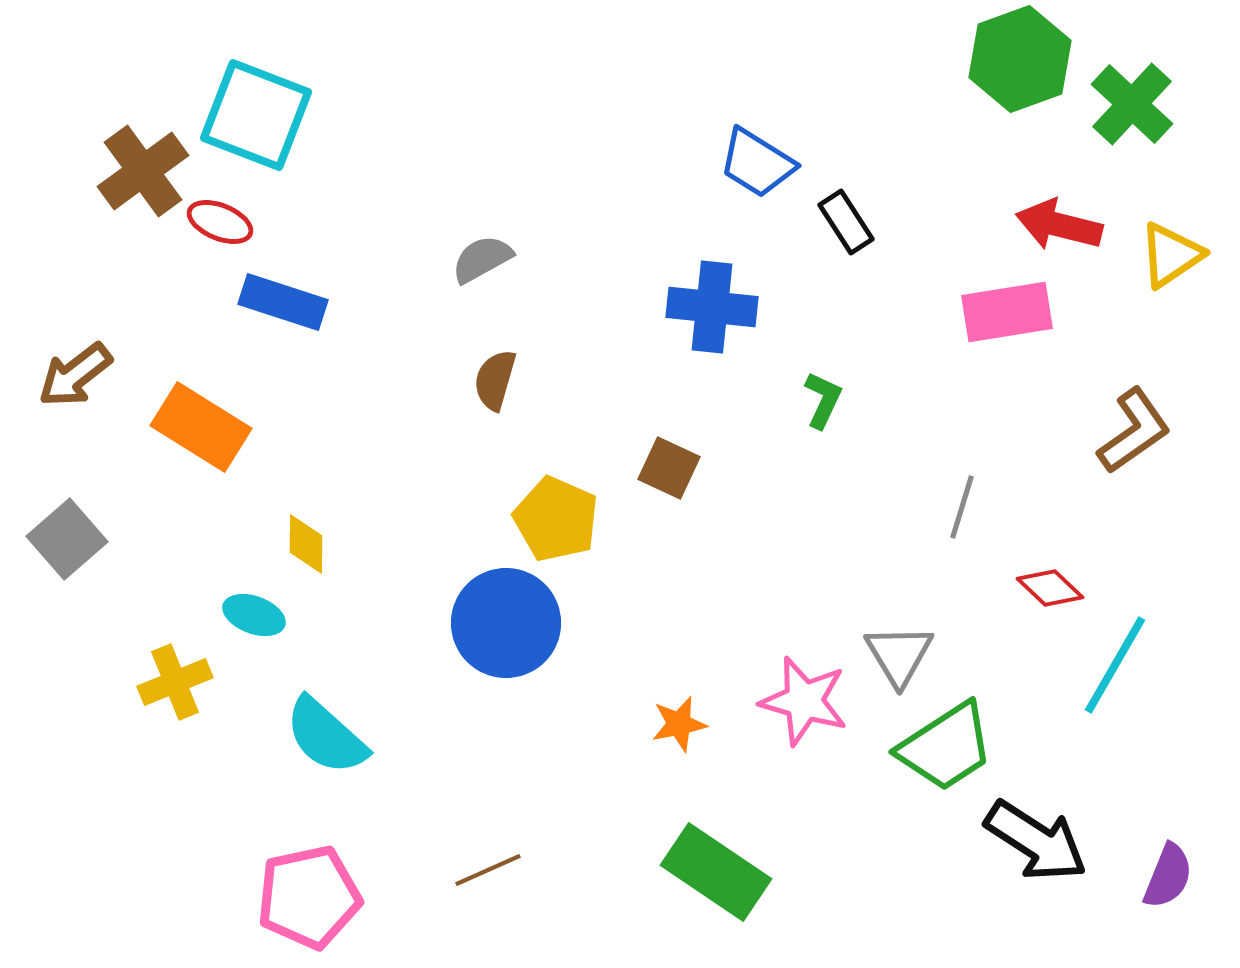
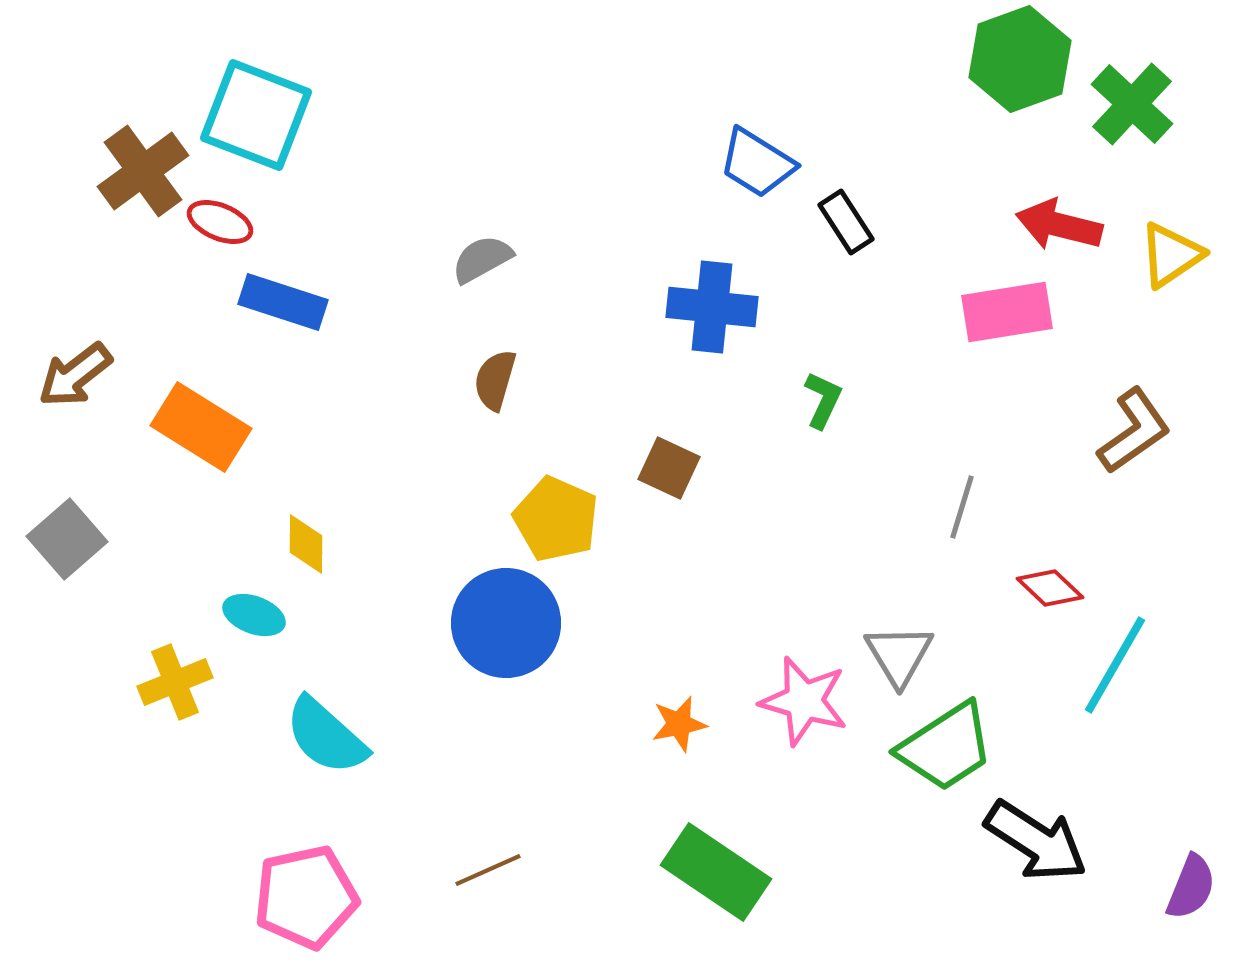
purple semicircle: moved 23 px right, 11 px down
pink pentagon: moved 3 px left
